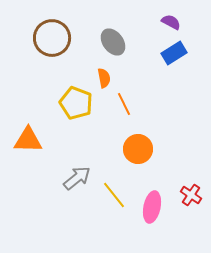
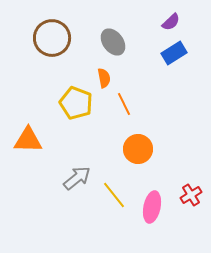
purple semicircle: rotated 108 degrees clockwise
red cross: rotated 25 degrees clockwise
